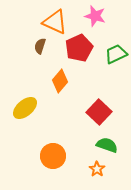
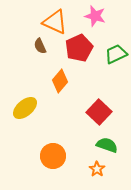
brown semicircle: rotated 42 degrees counterclockwise
